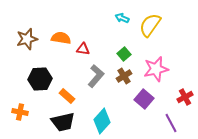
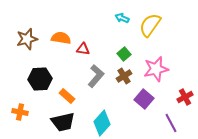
cyan diamond: moved 2 px down
